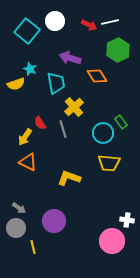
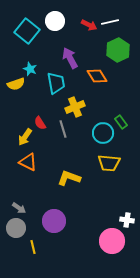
purple arrow: rotated 45 degrees clockwise
yellow cross: moved 1 px right; rotated 18 degrees clockwise
